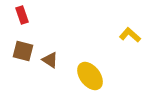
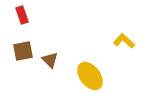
yellow L-shape: moved 6 px left, 6 px down
brown square: rotated 25 degrees counterclockwise
brown triangle: rotated 12 degrees clockwise
